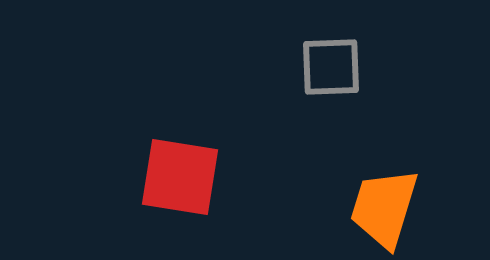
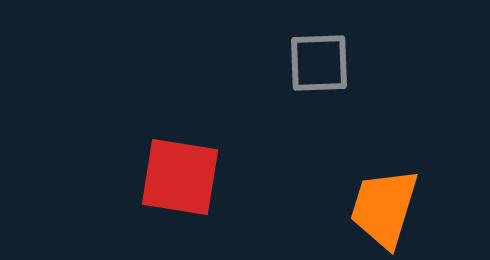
gray square: moved 12 px left, 4 px up
